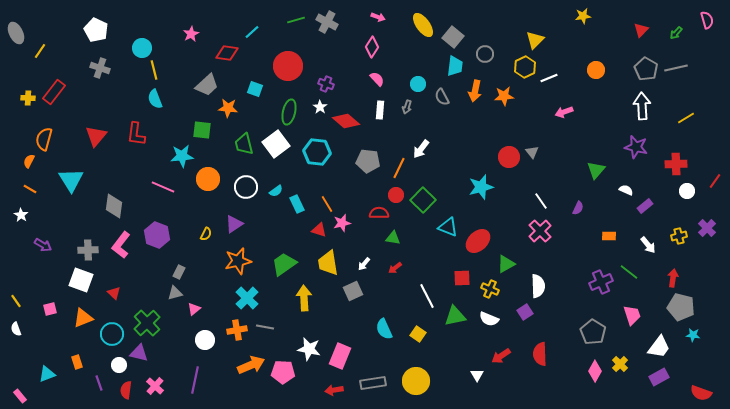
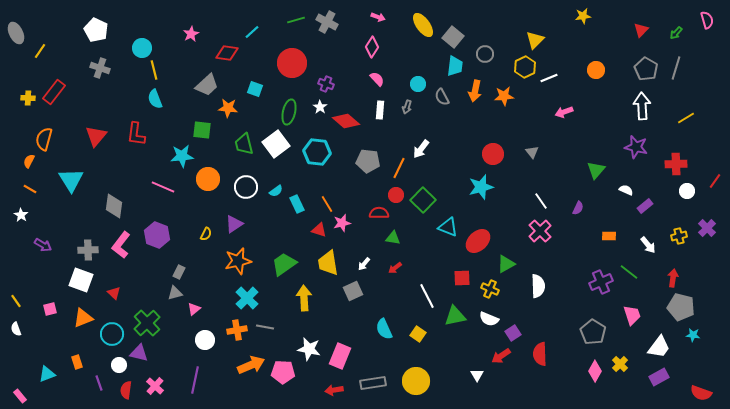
red circle at (288, 66): moved 4 px right, 3 px up
gray line at (676, 68): rotated 60 degrees counterclockwise
red circle at (509, 157): moved 16 px left, 3 px up
purple square at (525, 312): moved 12 px left, 21 px down
